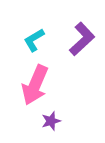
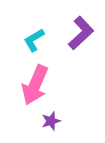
purple L-shape: moved 1 px left, 6 px up
